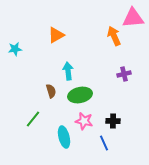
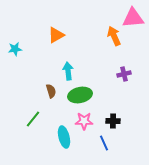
pink star: rotated 12 degrees counterclockwise
